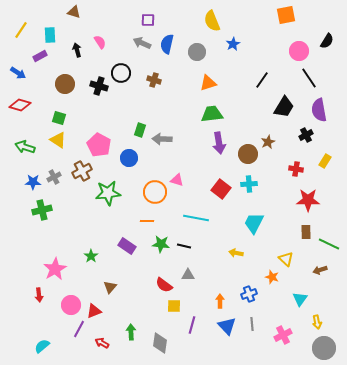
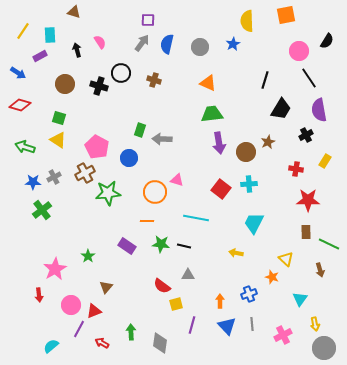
yellow semicircle at (212, 21): moved 35 px right; rotated 20 degrees clockwise
yellow line at (21, 30): moved 2 px right, 1 px down
gray arrow at (142, 43): rotated 102 degrees clockwise
gray circle at (197, 52): moved 3 px right, 5 px up
black line at (262, 80): moved 3 px right; rotated 18 degrees counterclockwise
orange triangle at (208, 83): rotated 42 degrees clockwise
black trapezoid at (284, 107): moved 3 px left, 2 px down
pink pentagon at (99, 145): moved 2 px left, 2 px down
brown circle at (248, 154): moved 2 px left, 2 px up
brown cross at (82, 171): moved 3 px right, 2 px down
green cross at (42, 210): rotated 24 degrees counterclockwise
green star at (91, 256): moved 3 px left
brown arrow at (320, 270): rotated 88 degrees counterclockwise
red semicircle at (164, 285): moved 2 px left, 1 px down
brown triangle at (110, 287): moved 4 px left
yellow square at (174, 306): moved 2 px right, 2 px up; rotated 16 degrees counterclockwise
yellow arrow at (317, 322): moved 2 px left, 2 px down
cyan semicircle at (42, 346): moved 9 px right
